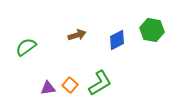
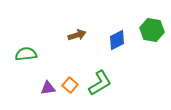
green semicircle: moved 7 px down; rotated 30 degrees clockwise
